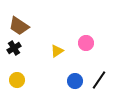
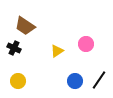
brown trapezoid: moved 6 px right
pink circle: moved 1 px down
black cross: rotated 32 degrees counterclockwise
yellow circle: moved 1 px right, 1 px down
